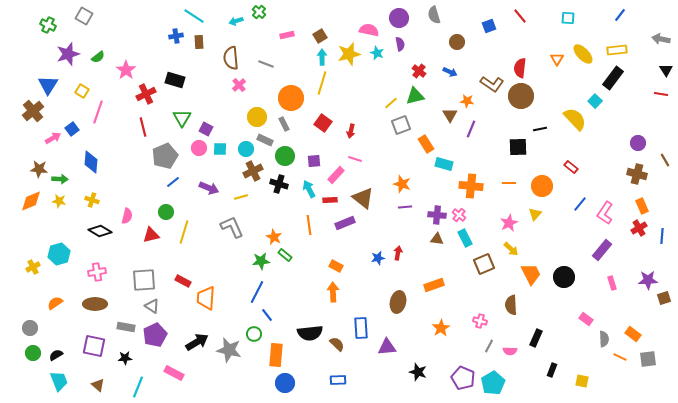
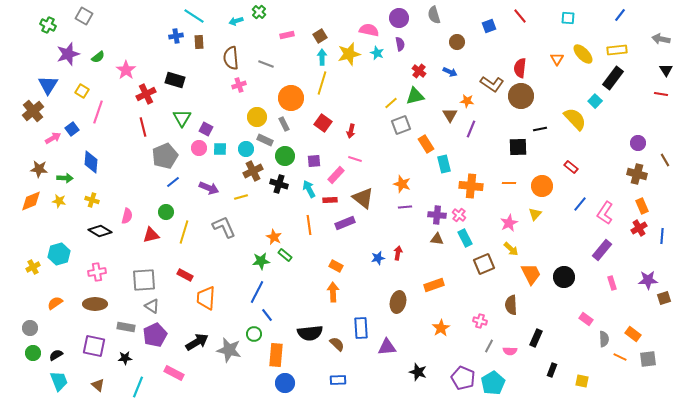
pink cross at (239, 85): rotated 24 degrees clockwise
cyan rectangle at (444, 164): rotated 60 degrees clockwise
green arrow at (60, 179): moved 5 px right, 1 px up
gray L-shape at (232, 227): moved 8 px left
red rectangle at (183, 281): moved 2 px right, 6 px up
